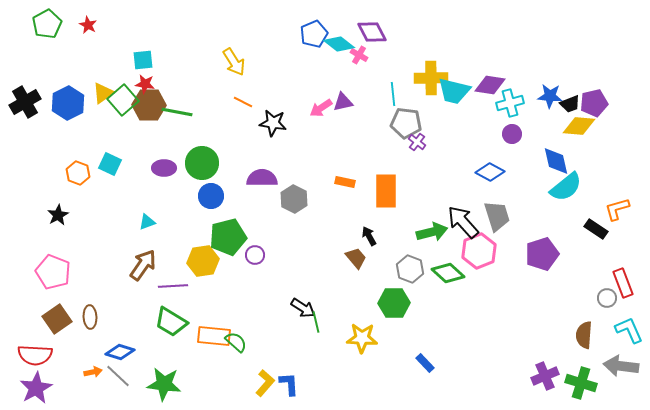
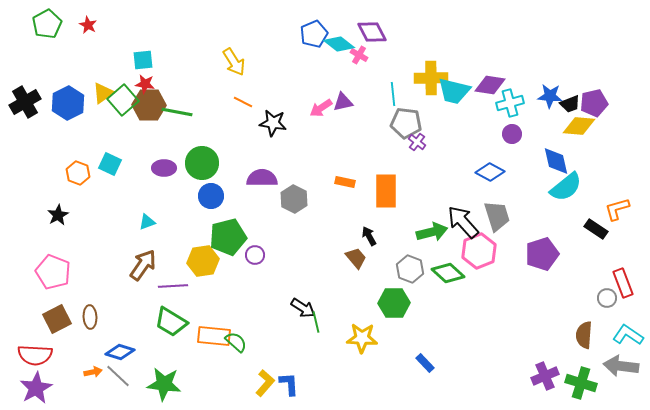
brown square at (57, 319): rotated 8 degrees clockwise
cyan L-shape at (629, 330): moved 1 px left, 5 px down; rotated 32 degrees counterclockwise
